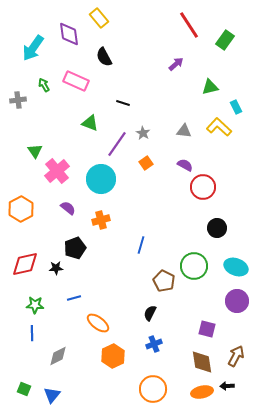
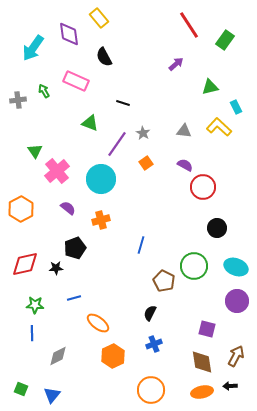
green arrow at (44, 85): moved 6 px down
black arrow at (227, 386): moved 3 px right
green square at (24, 389): moved 3 px left
orange circle at (153, 389): moved 2 px left, 1 px down
